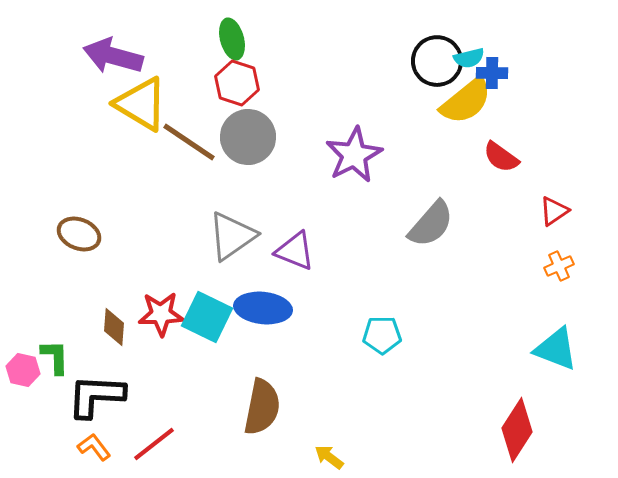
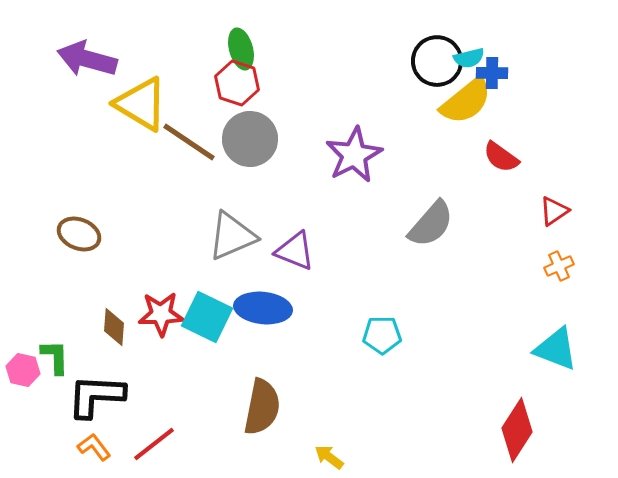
green ellipse: moved 9 px right, 10 px down
purple arrow: moved 26 px left, 3 px down
gray circle: moved 2 px right, 2 px down
gray triangle: rotated 12 degrees clockwise
